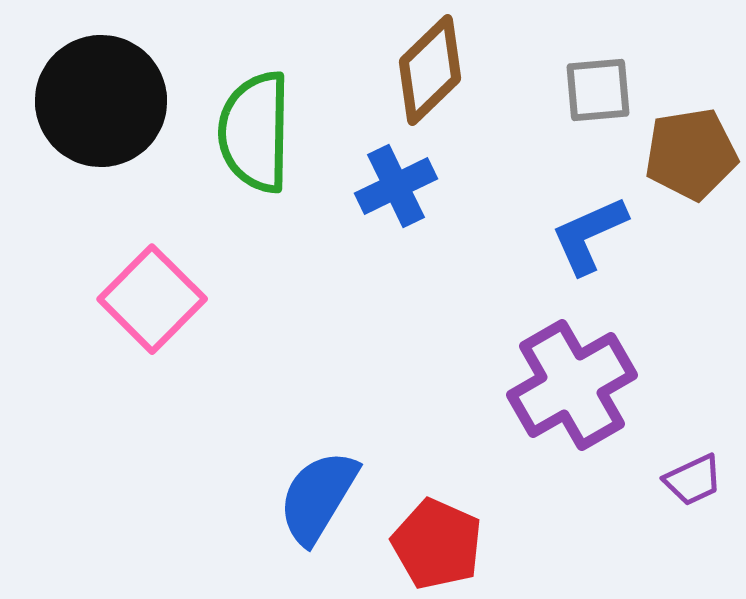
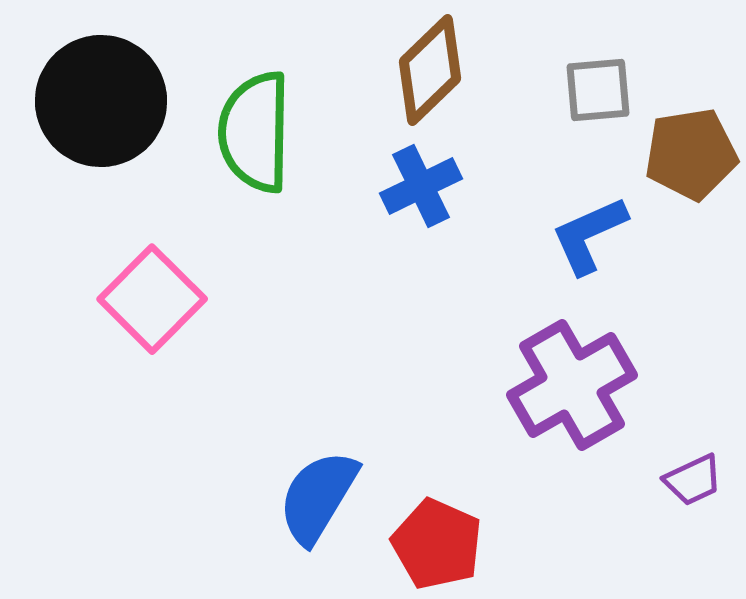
blue cross: moved 25 px right
